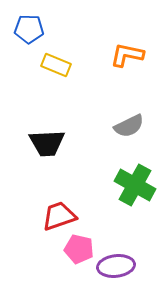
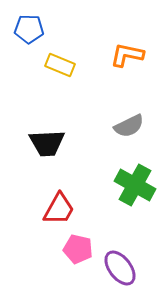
yellow rectangle: moved 4 px right
red trapezoid: moved 7 px up; rotated 138 degrees clockwise
pink pentagon: moved 1 px left
purple ellipse: moved 4 px right, 2 px down; rotated 60 degrees clockwise
